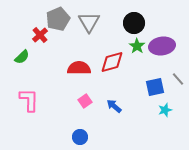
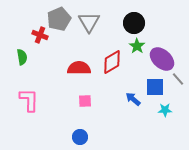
gray pentagon: moved 1 px right
red cross: rotated 28 degrees counterclockwise
purple ellipse: moved 13 px down; rotated 50 degrees clockwise
green semicircle: rotated 56 degrees counterclockwise
red diamond: rotated 15 degrees counterclockwise
blue square: rotated 12 degrees clockwise
pink square: rotated 32 degrees clockwise
blue arrow: moved 19 px right, 7 px up
cyan star: rotated 16 degrees clockwise
